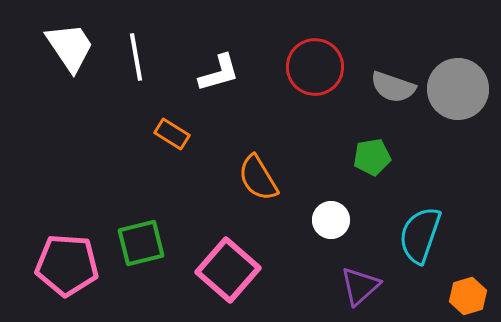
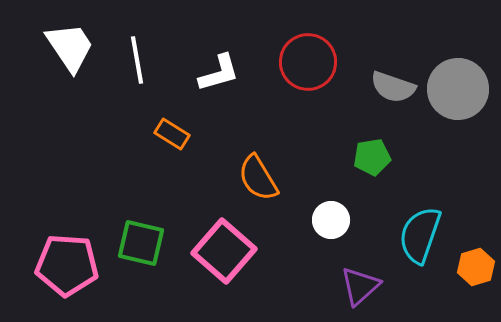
white line: moved 1 px right, 3 px down
red circle: moved 7 px left, 5 px up
green square: rotated 27 degrees clockwise
pink square: moved 4 px left, 19 px up
orange hexagon: moved 8 px right, 29 px up
